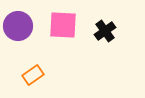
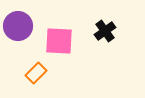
pink square: moved 4 px left, 16 px down
orange rectangle: moved 3 px right, 2 px up; rotated 10 degrees counterclockwise
